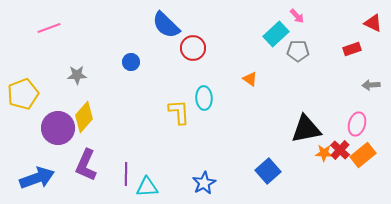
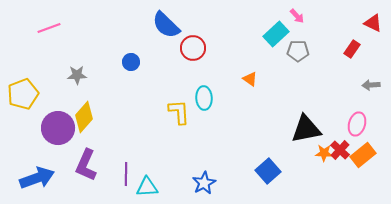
red rectangle: rotated 36 degrees counterclockwise
